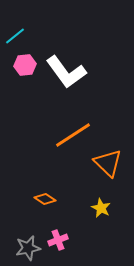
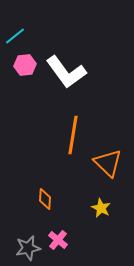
orange line: rotated 48 degrees counterclockwise
orange diamond: rotated 60 degrees clockwise
pink cross: rotated 30 degrees counterclockwise
